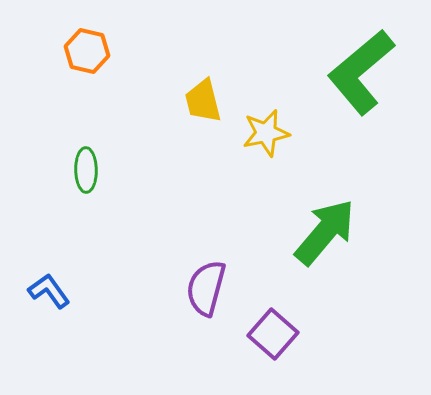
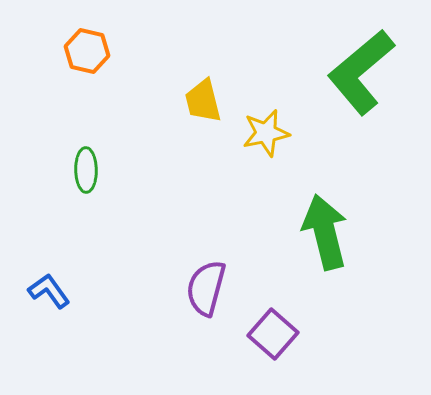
green arrow: rotated 54 degrees counterclockwise
